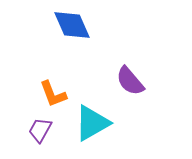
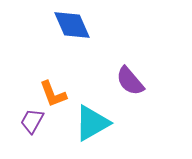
purple trapezoid: moved 8 px left, 9 px up
